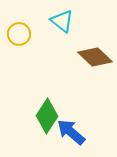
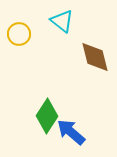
brown diamond: rotated 32 degrees clockwise
